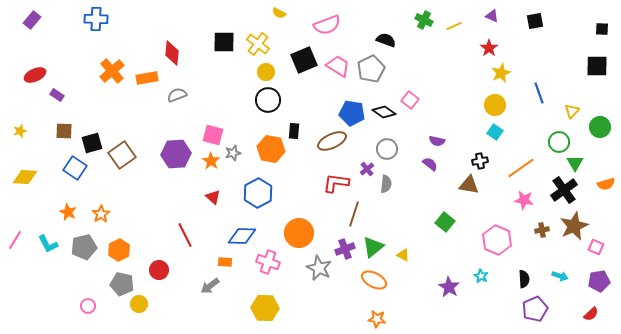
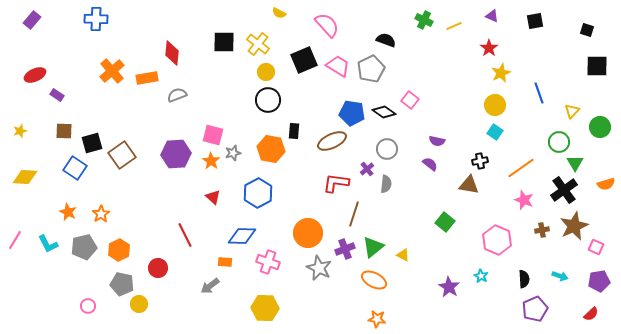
pink semicircle at (327, 25): rotated 112 degrees counterclockwise
black square at (602, 29): moved 15 px left, 1 px down; rotated 16 degrees clockwise
pink star at (524, 200): rotated 12 degrees clockwise
orange circle at (299, 233): moved 9 px right
red circle at (159, 270): moved 1 px left, 2 px up
